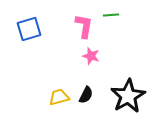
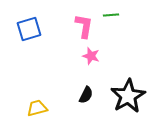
yellow trapezoid: moved 22 px left, 11 px down
